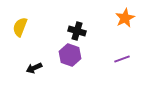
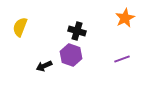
purple hexagon: moved 1 px right
black arrow: moved 10 px right, 2 px up
